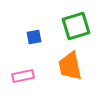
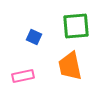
green square: rotated 12 degrees clockwise
blue square: rotated 35 degrees clockwise
